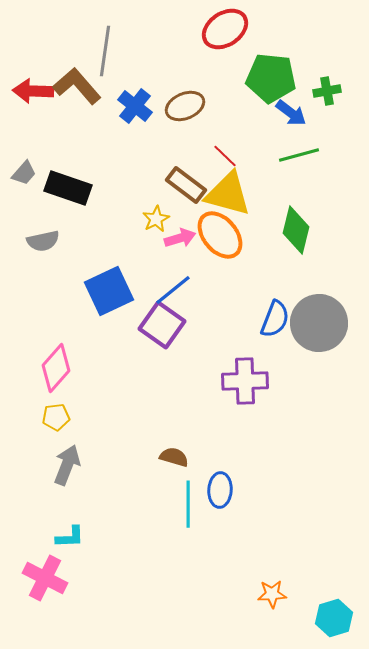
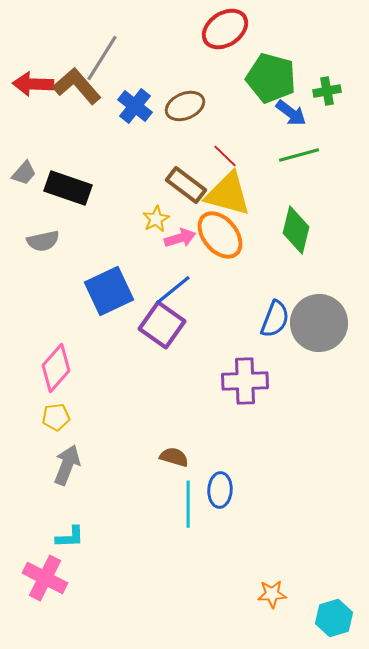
gray line: moved 3 px left, 7 px down; rotated 24 degrees clockwise
green pentagon: rotated 9 degrees clockwise
red arrow: moved 7 px up
